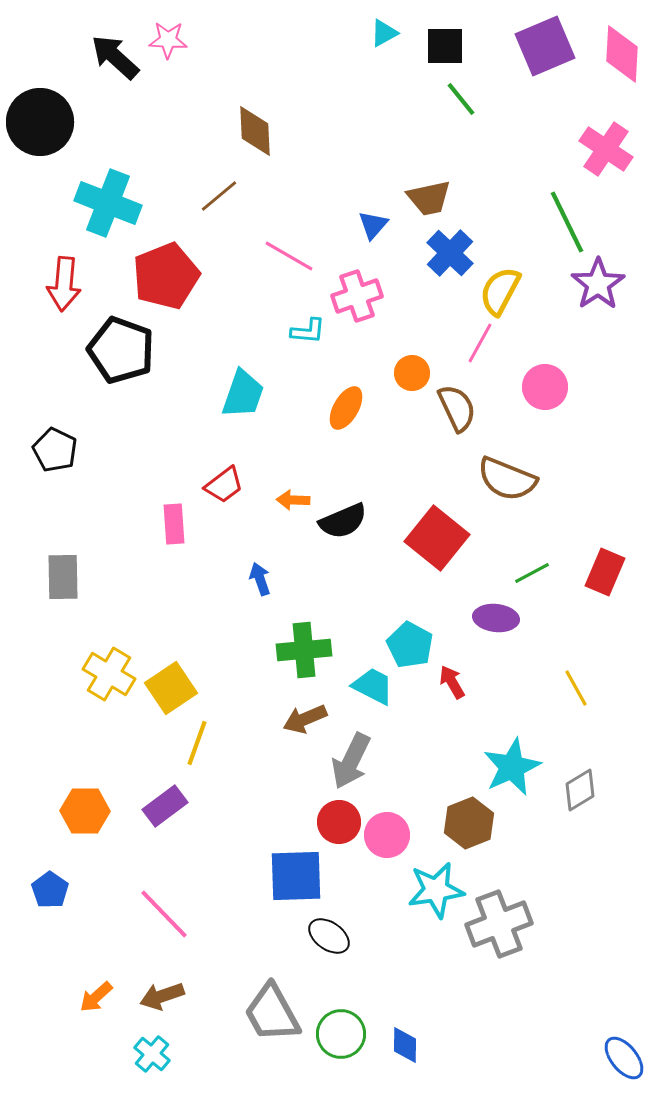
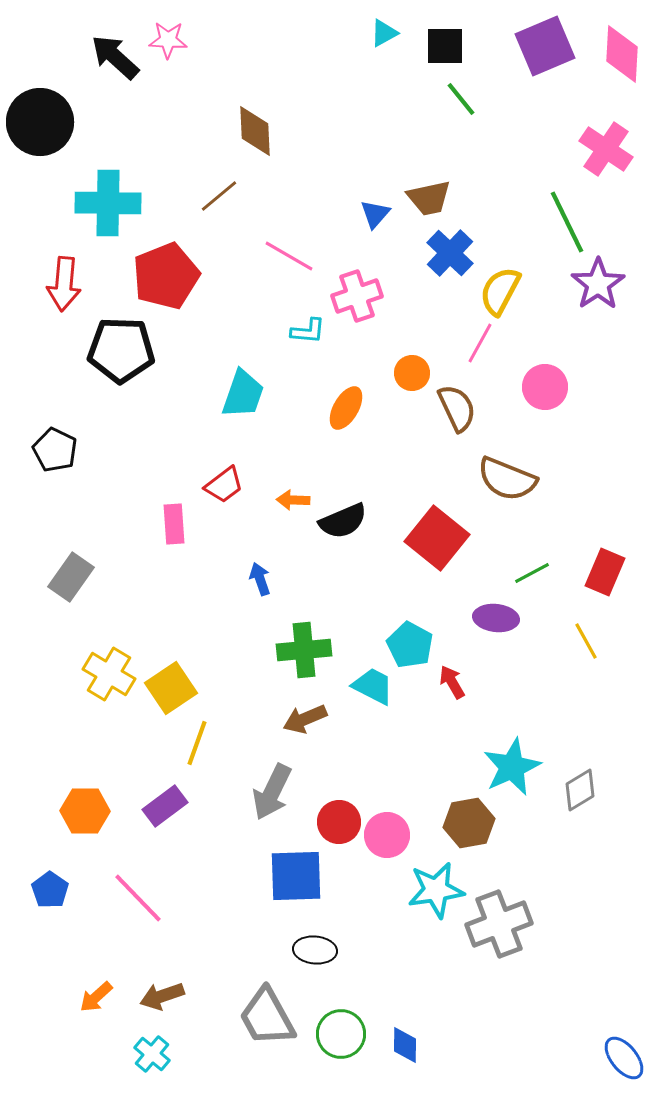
cyan cross at (108, 203): rotated 20 degrees counterclockwise
blue triangle at (373, 225): moved 2 px right, 11 px up
black pentagon at (121, 350): rotated 18 degrees counterclockwise
gray rectangle at (63, 577): moved 8 px right; rotated 36 degrees clockwise
yellow line at (576, 688): moved 10 px right, 47 px up
gray arrow at (351, 761): moved 79 px left, 31 px down
brown hexagon at (469, 823): rotated 12 degrees clockwise
pink line at (164, 914): moved 26 px left, 16 px up
black ellipse at (329, 936): moved 14 px left, 14 px down; rotated 30 degrees counterclockwise
gray trapezoid at (272, 1013): moved 5 px left, 4 px down
